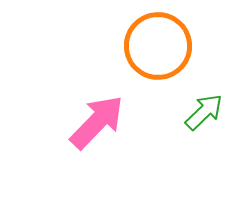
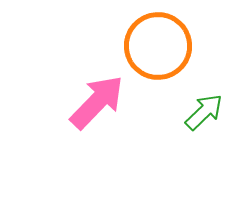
pink arrow: moved 20 px up
